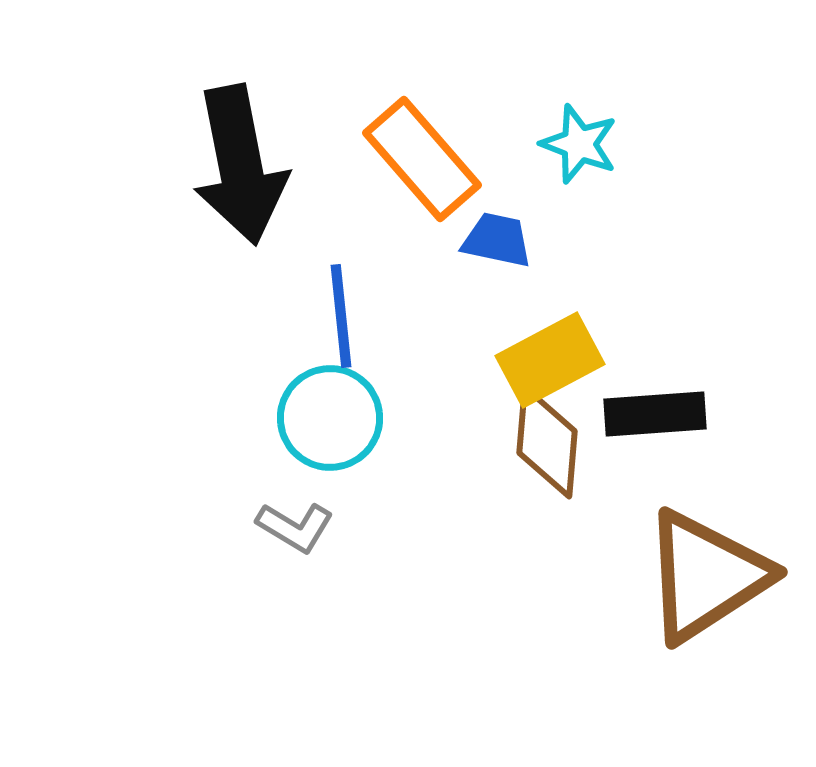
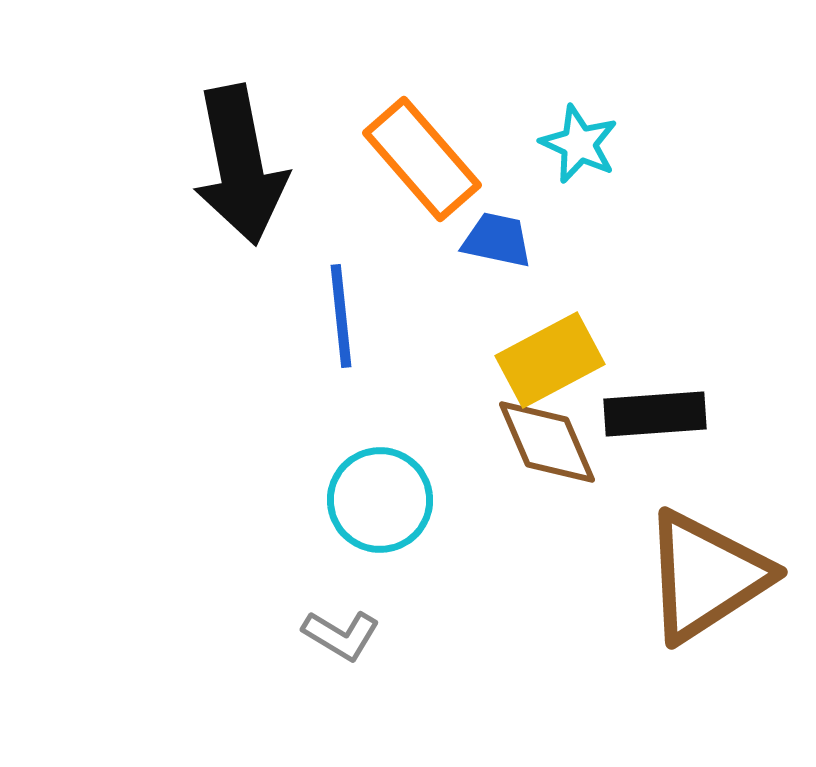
cyan star: rotated 4 degrees clockwise
cyan circle: moved 50 px right, 82 px down
brown diamond: rotated 28 degrees counterclockwise
gray L-shape: moved 46 px right, 108 px down
